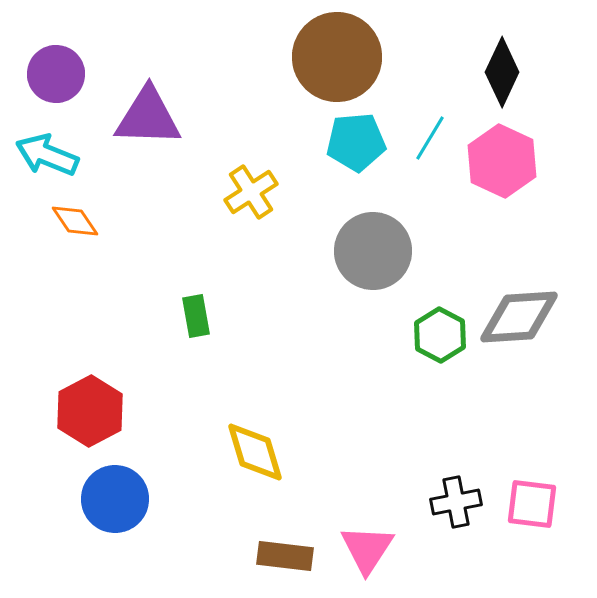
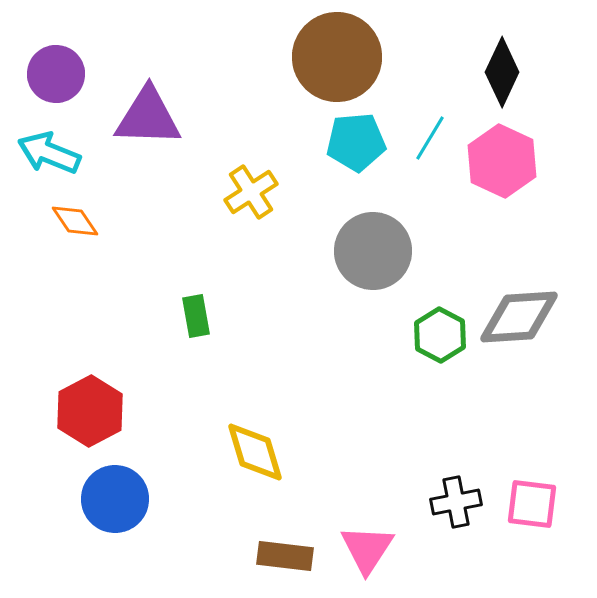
cyan arrow: moved 2 px right, 2 px up
